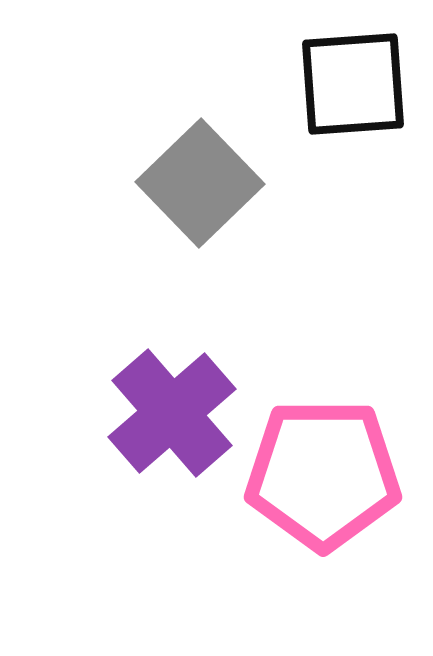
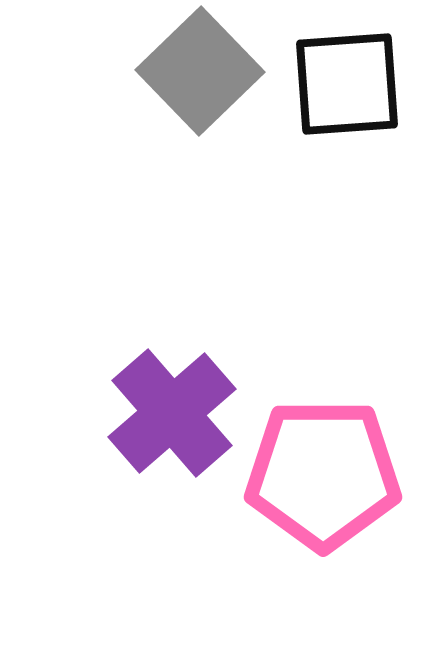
black square: moved 6 px left
gray square: moved 112 px up
